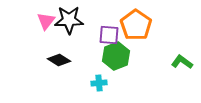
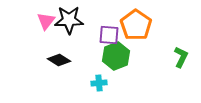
green L-shape: moved 1 px left, 5 px up; rotated 80 degrees clockwise
